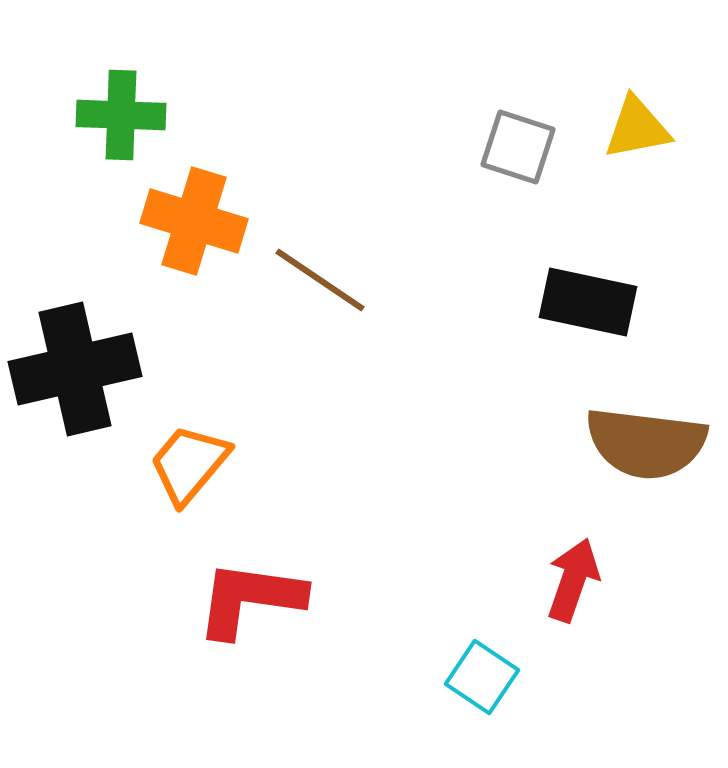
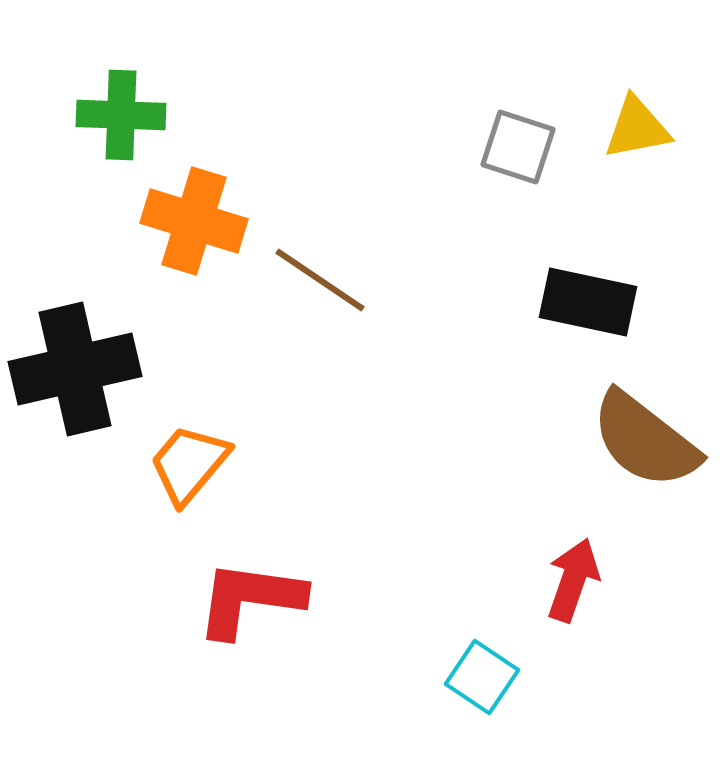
brown semicircle: moved 1 px left, 3 px up; rotated 31 degrees clockwise
